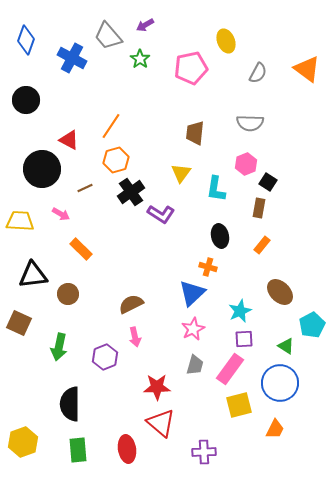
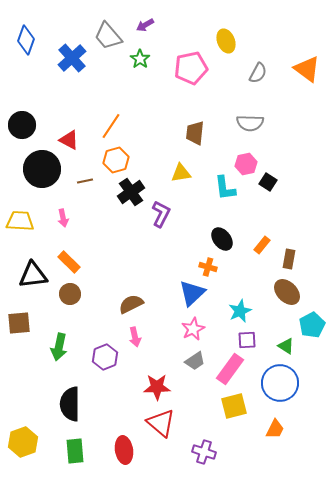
blue cross at (72, 58): rotated 20 degrees clockwise
black circle at (26, 100): moved 4 px left, 25 px down
pink hexagon at (246, 164): rotated 10 degrees clockwise
yellow triangle at (181, 173): rotated 45 degrees clockwise
brown line at (85, 188): moved 7 px up; rotated 14 degrees clockwise
cyan L-shape at (216, 189): moved 9 px right, 1 px up; rotated 16 degrees counterclockwise
brown rectangle at (259, 208): moved 30 px right, 51 px down
pink arrow at (61, 214): moved 2 px right, 4 px down; rotated 48 degrees clockwise
purple L-shape at (161, 214): rotated 96 degrees counterclockwise
black ellipse at (220, 236): moved 2 px right, 3 px down; rotated 25 degrees counterclockwise
orange rectangle at (81, 249): moved 12 px left, 13 px down
brown ellipse at (280, 292): moved 7 px right
brown circle at (68, 294): moved 2 px right
brown square at (19, 323): rotated 30 degrees counterclockwise
purple square at (244, 339): moved 3 px right, 1 px down
gray trapezoid at (195, 365): moved 4 px up; rotated 40 degrees clockwise
yellow square at (239, 405): moved 5 px left, 1 px down
red ellipse at (127, 449): moved 3 px left, 1 px down
green rectangle at (78, 450): moved 3 px left, 1 px down
purple cross at (204, 452): rotated 20 degrees clockwise
